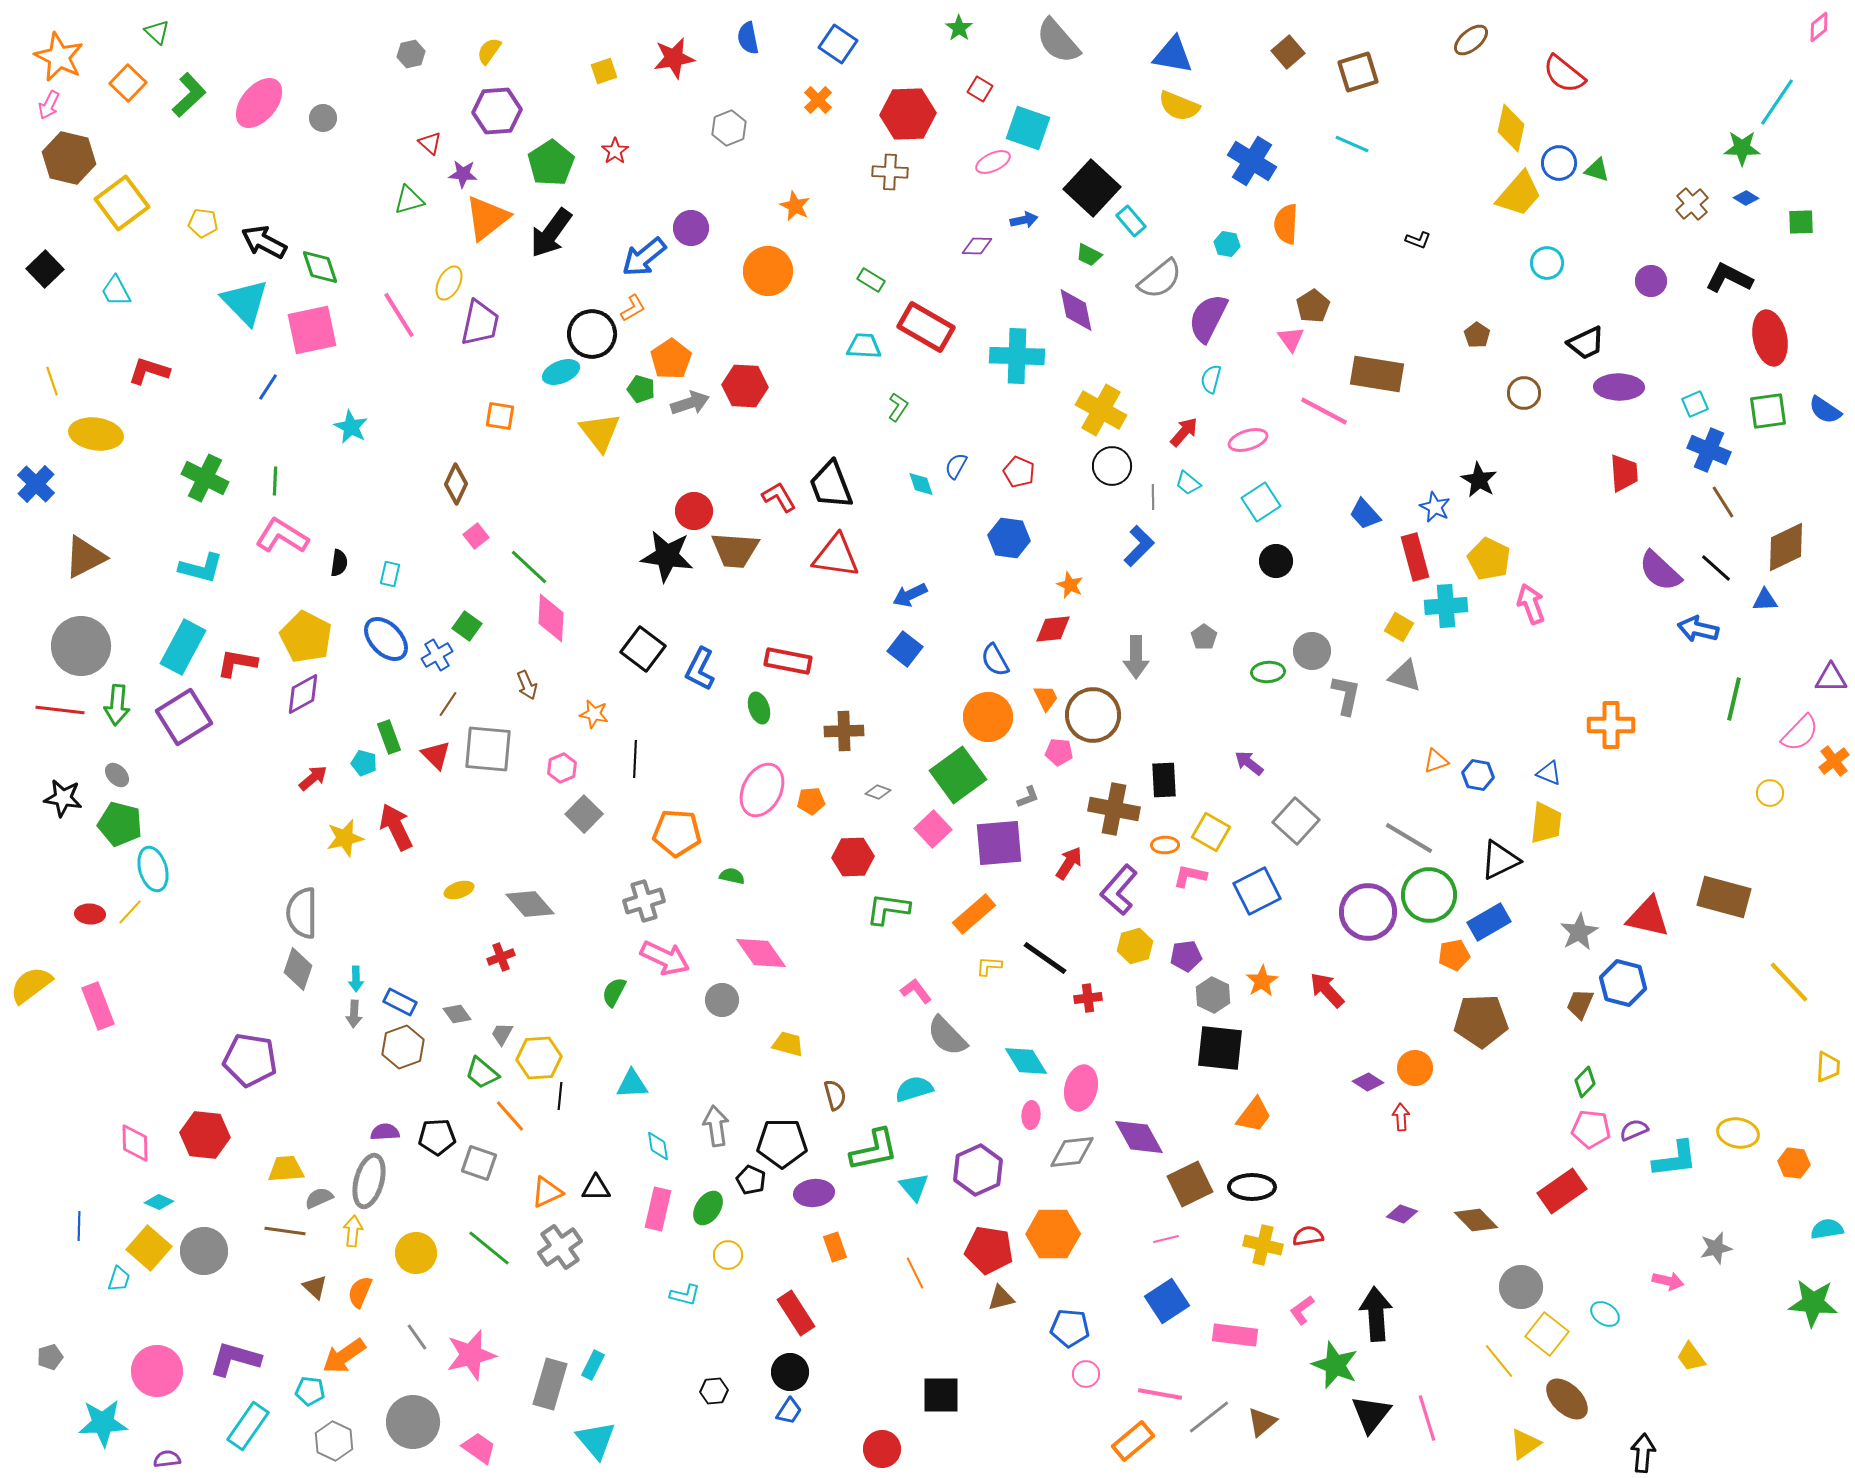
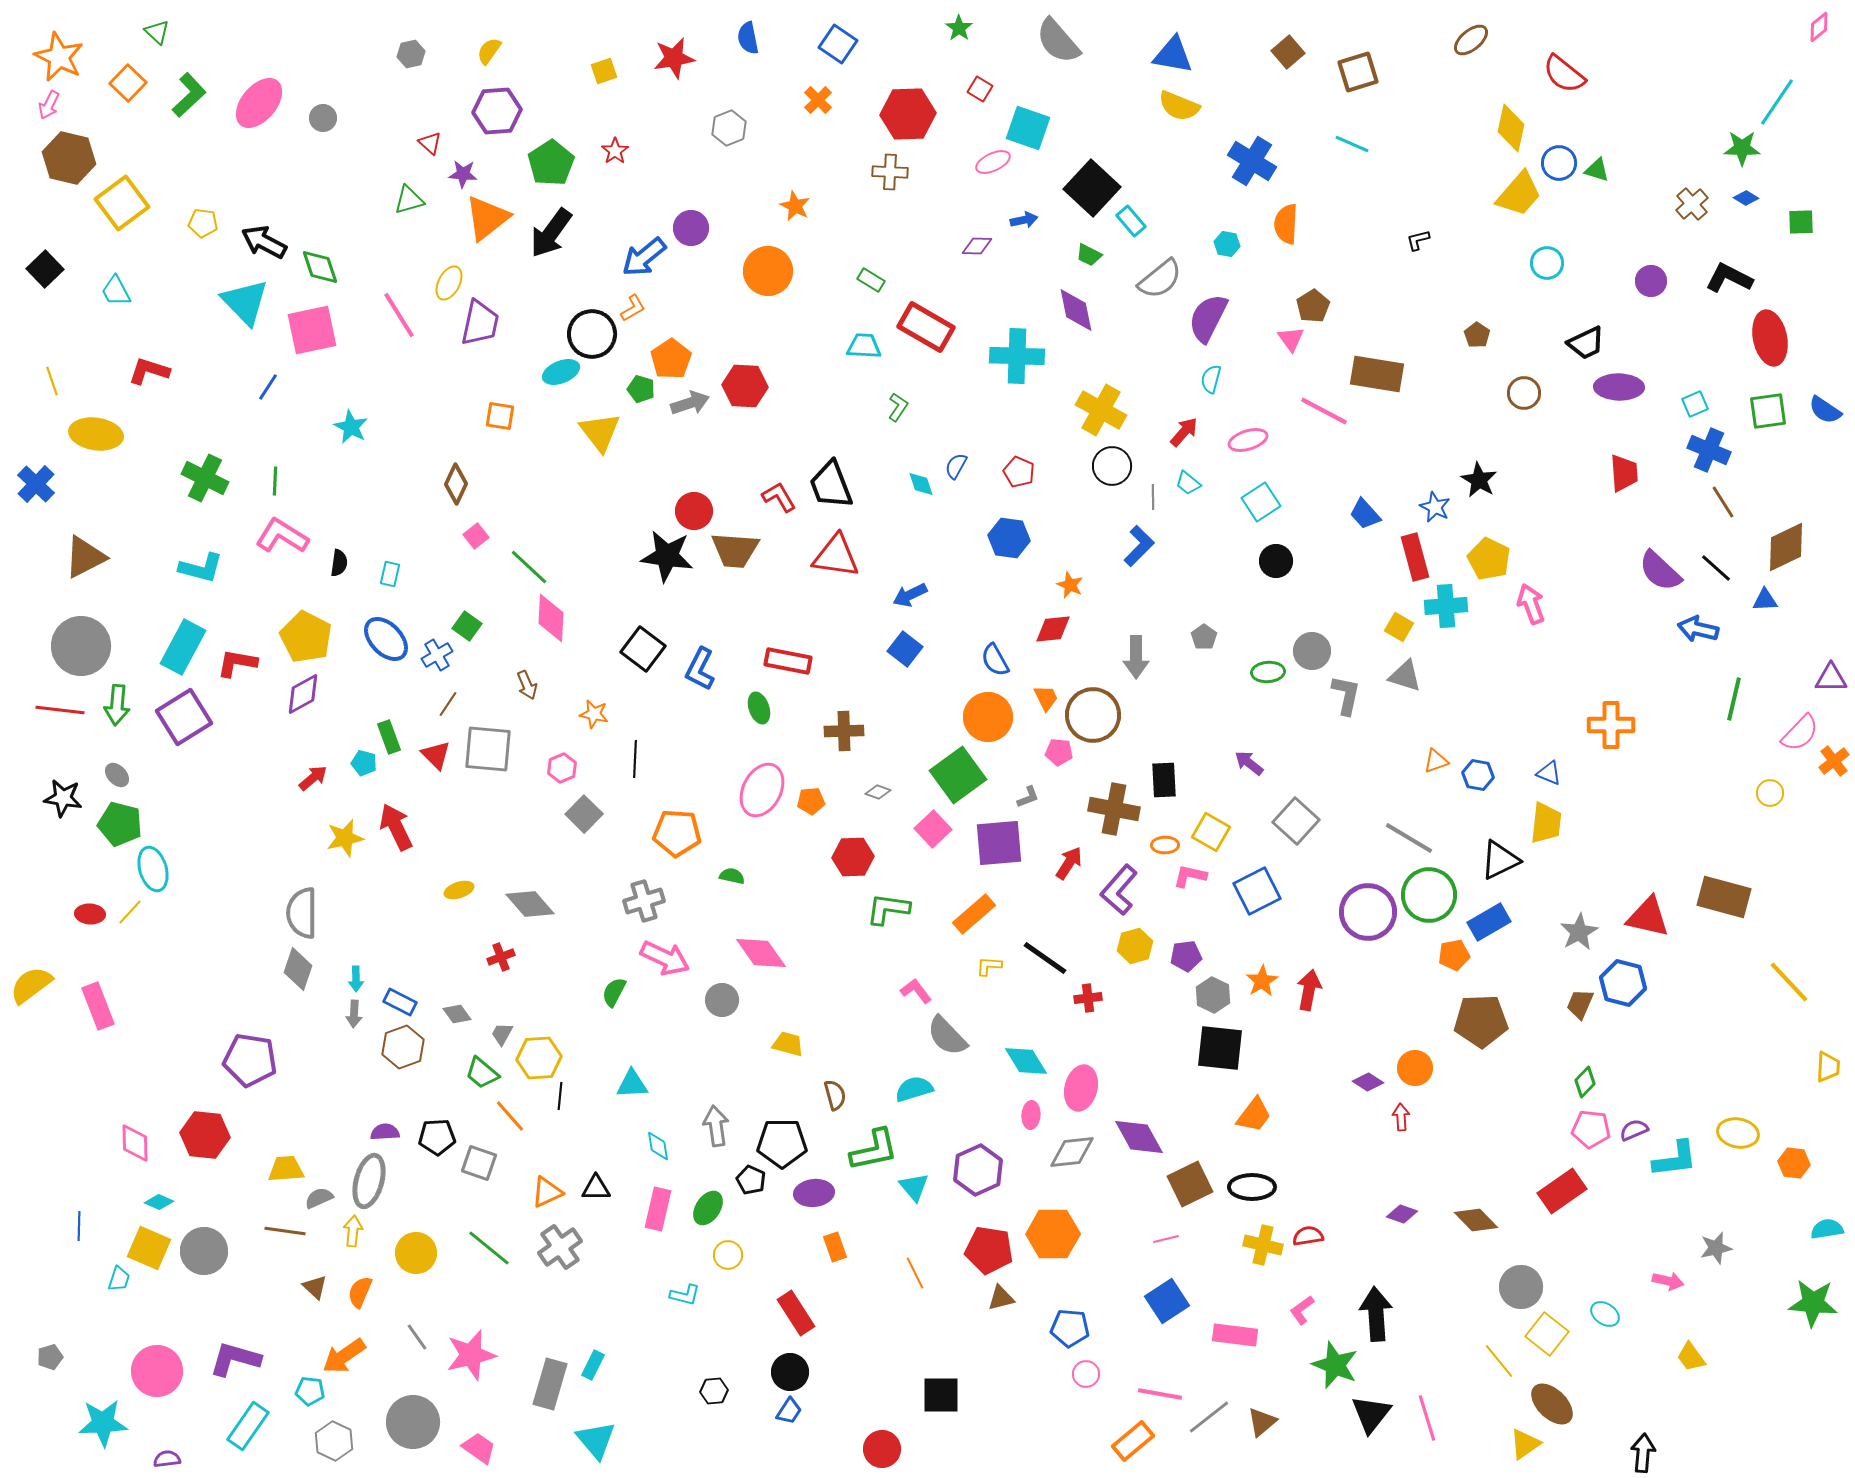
black L-shape at (1418, 240): rotated 145 degrees clockwise
red arrow at (1327, 990): moved 18 px left; rotated 54 degrees clockwise
yellow square at (149, 1248): rotated 18 degrees counterclockwise
brown ellipse at (1567, 1399): moved 15 px left, 5 px down
